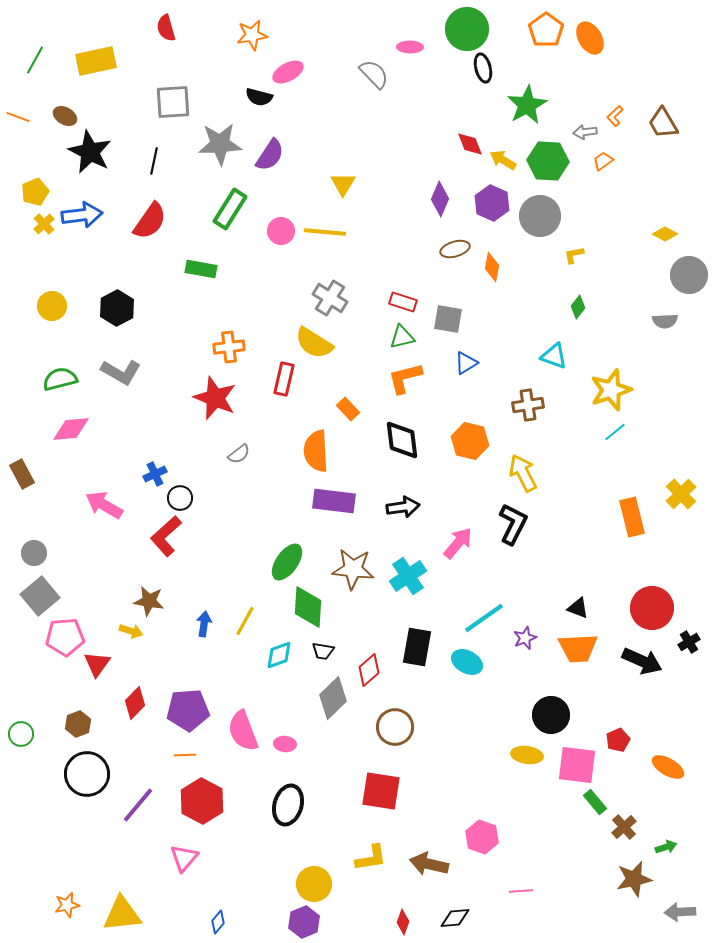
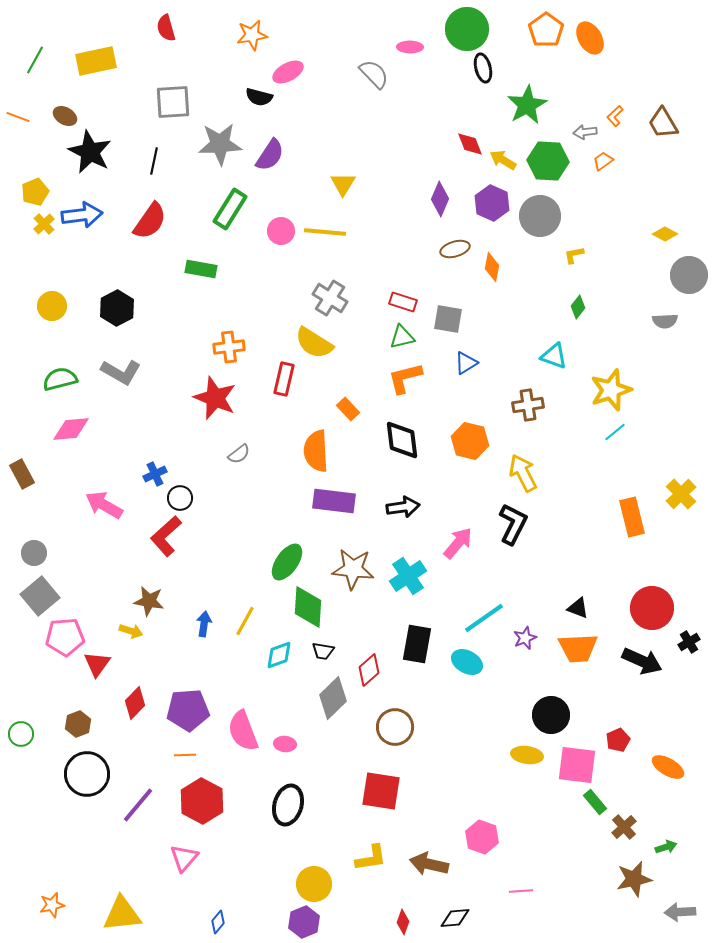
black rectangle at (417, 647): moved 3 px up
orange star at (67, 905): moved 15 px left
